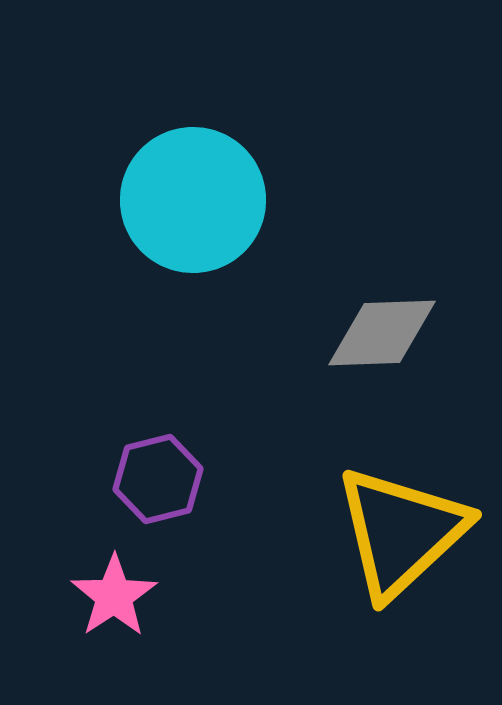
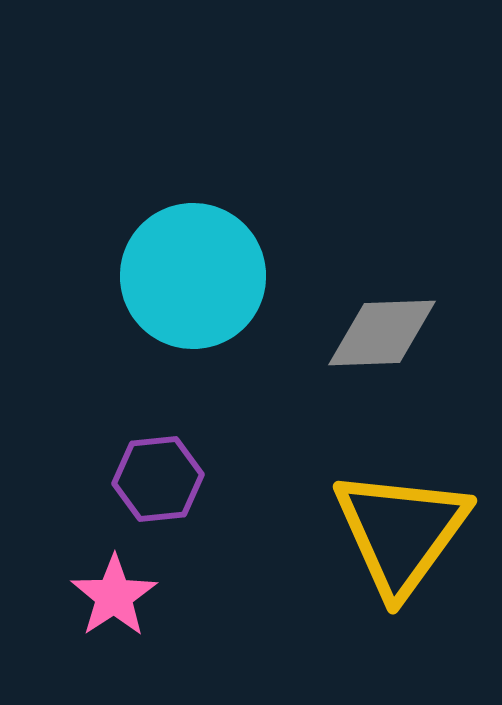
cyan circle: moved 76 px down
purple hexagon: rotated 8 degrees clockwise
yellow triangle: rotated 11 degrees counterclockwise
